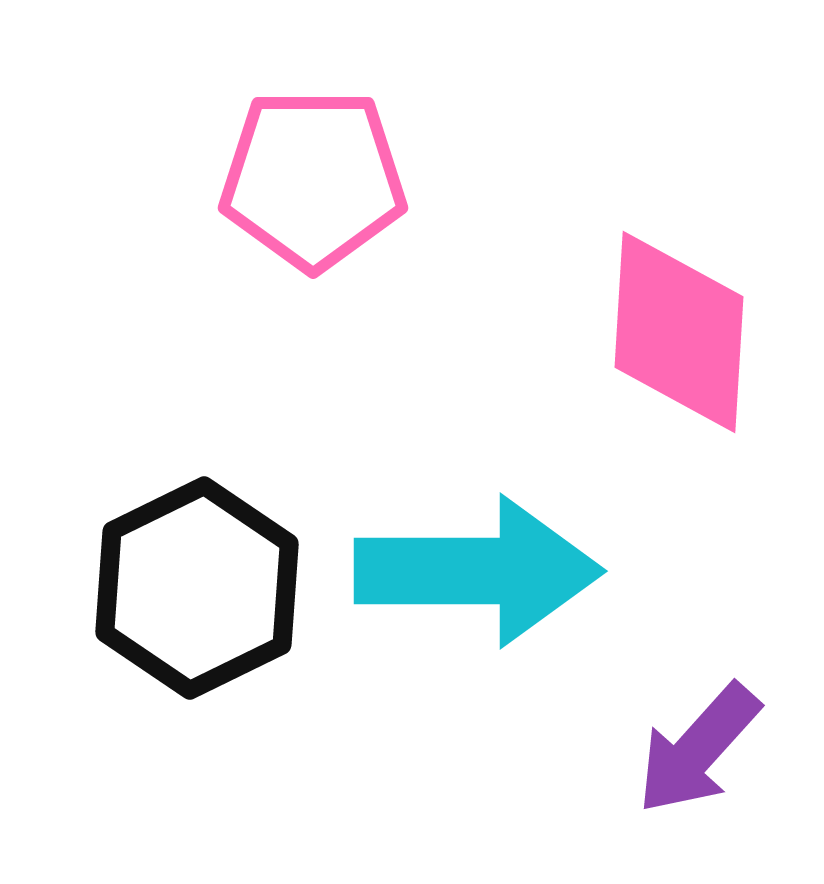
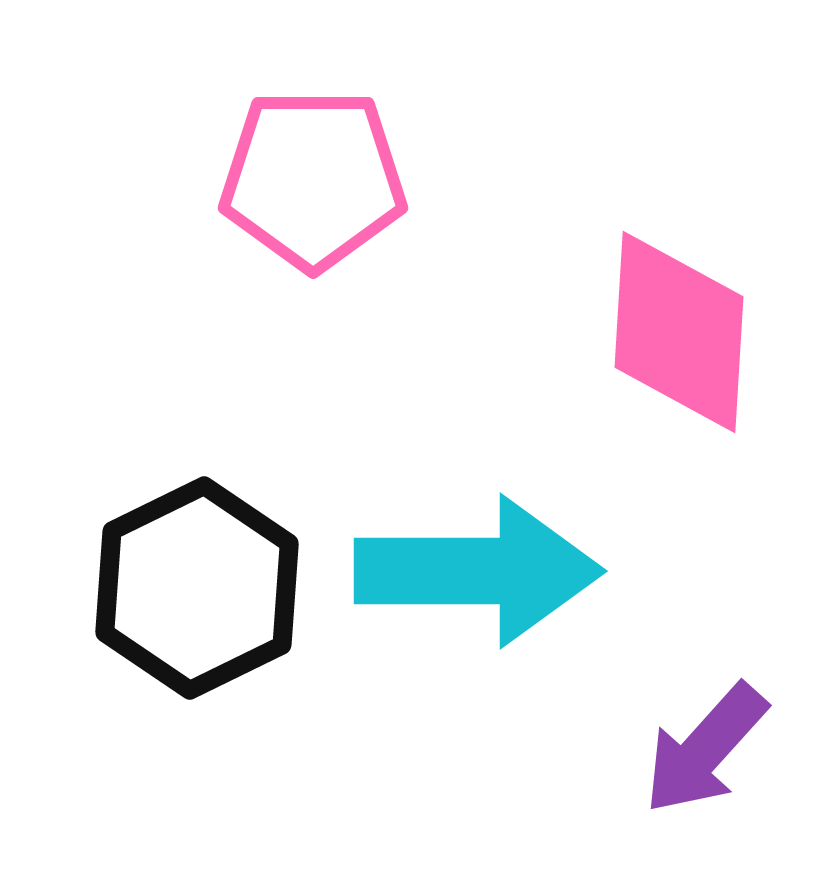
purple arrow: moved 7 px right
